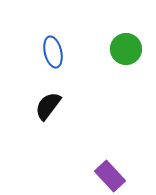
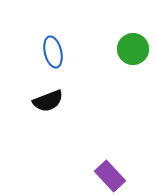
green circle: moved 7 px right
black semicircle: moved 5 px up; rotated 148 degrees counterclockwise
